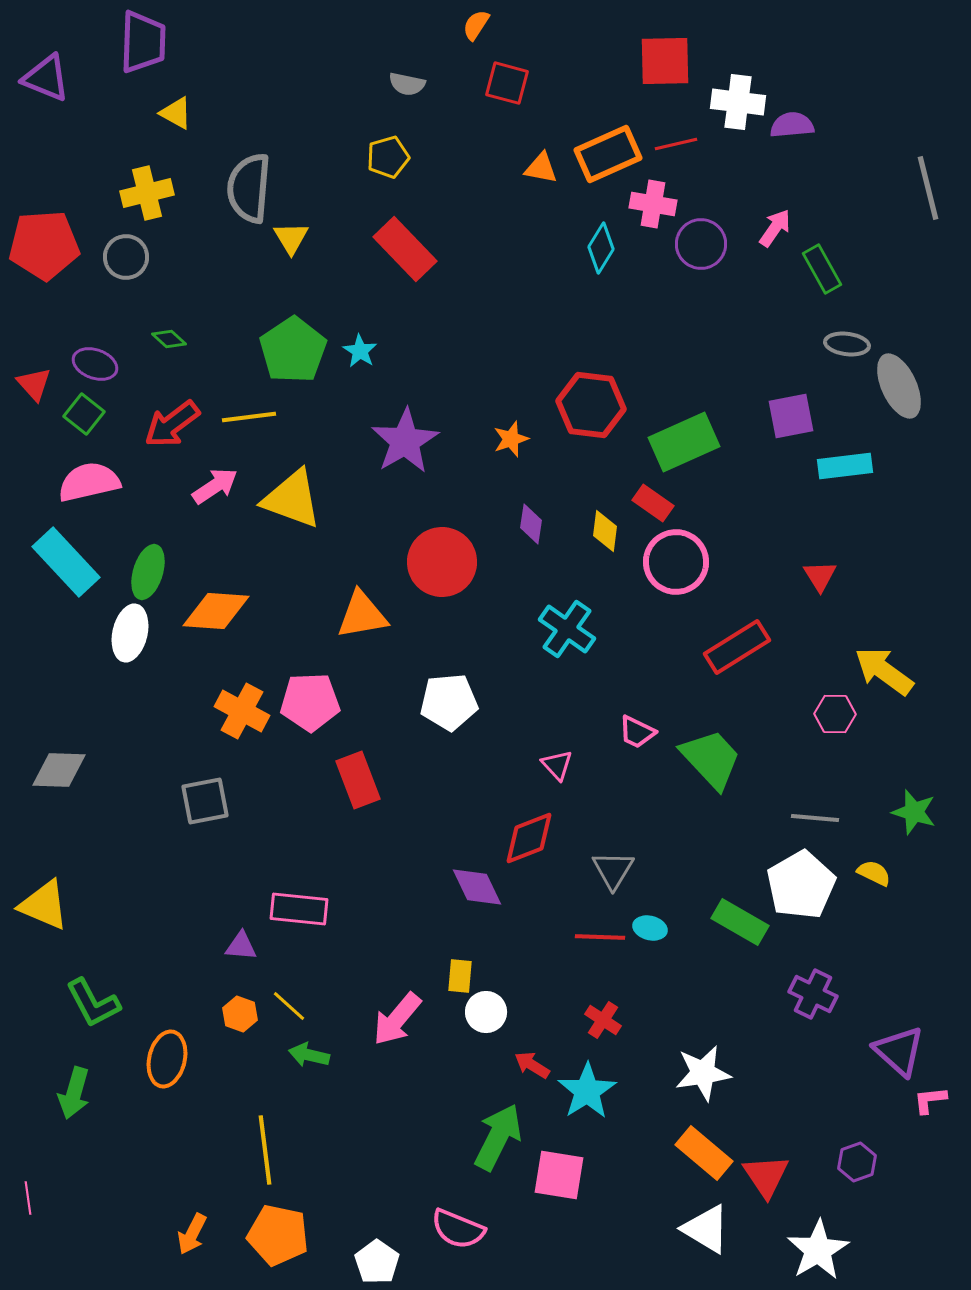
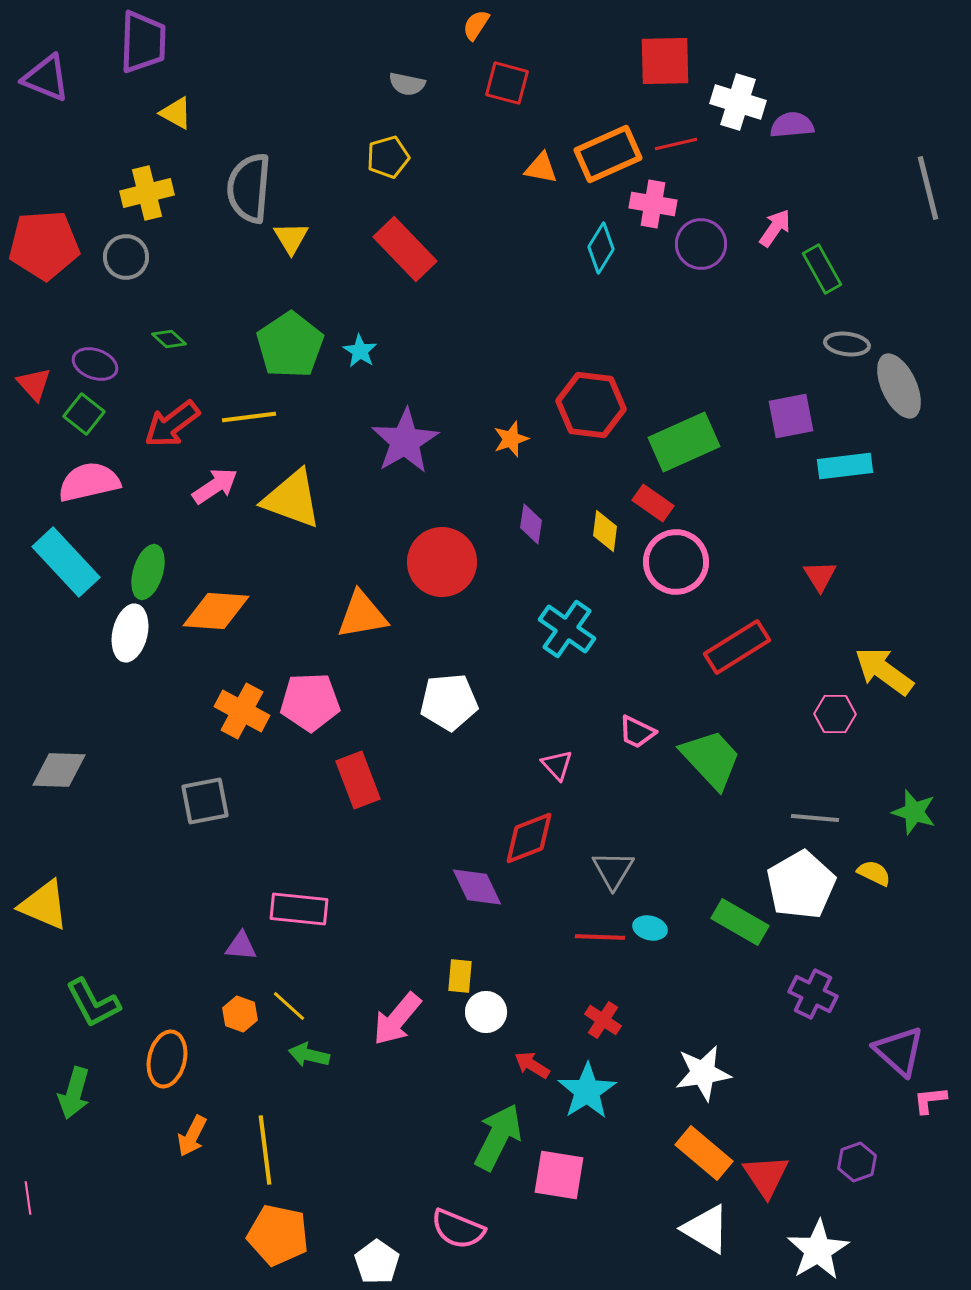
white cross at (738, 102): rotated 10 degrees clockwise
green pentagon at (293, 350): moved 3 px left, 5 px up
orange arrow at (192, 1234): moved 98 px up
